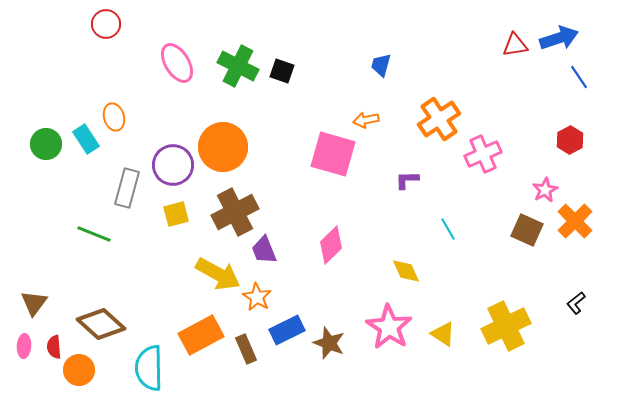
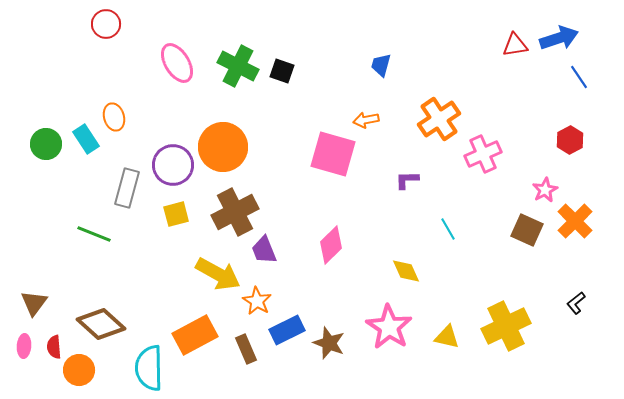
orange star at (257, 297): moved 4 px down
yellow triangle at (443, 334): moved 4 px right, 3 px down; rotated 20 degrees counterclockwise
orange rectangle at (201, 335): moved 6 px left
